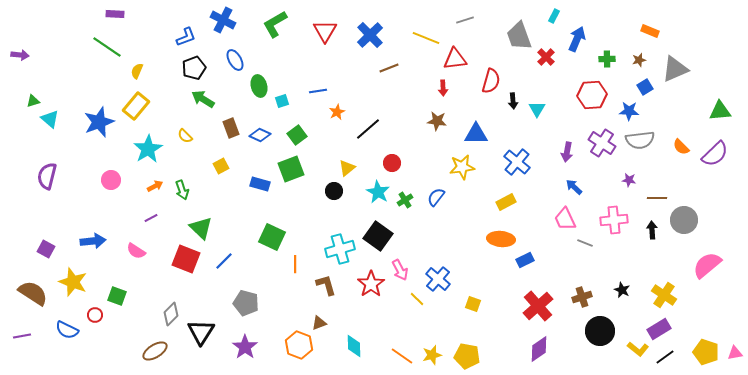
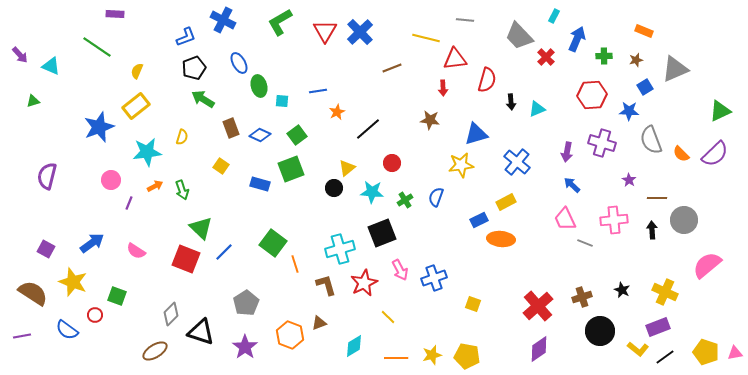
gray line at (465, 20): rotated 24 degrees clockwise
green L-shape at (275, 24): moved 5 px right, 2 px up
orange rectangle at (650, 31): moved 6 px left
blue cross at (370, 35): moved 10 px left, 3 px up
gray trapezoid at (519, 36): rotated 24 degrees counterclockwise
yellow line at (426, 38): rotated 8 degrees counterclockwise
green line at (107, 47): moved 10 px left
purple arrow at (20, 55): rotated 42 degrees clockwise
green cross at (607, 59): moved 3 px left, 3 px up
blue ellipse at (235, 60): moved 4 px right, 3 px down
brown star at (639, 60): moved 3 px left
brown line at (389, 68): moved 3 px right
red semicircle at (491, 81): moved 4 px left, 1 px up
cyan square at (282, 101): rotated 24 degrees clockwise
black arrow at (513, 101): moved 2 px left, 1 px down
yellow rectangle at (136, 106): rotated 12 degrees clockwise
cyan triangle at (537, 109): rotated 36 degrees clockwise
green triangle at (720, 111): rotated 20 degrees counterclockwise
cyan triangle at (50, 119): moved 1 px right, 53 px up; rotated 18 degrees counterclockwise
brown star at (437, 121): moved 7 px left, 1 px up
blue star at (99, 122): moved 5 px down
blue triangle at (476, 134): rotated 15 degrees counterclockwise
yellow semicircle at (185, 136): moved 3 px left, 1 px down; rotated 119 degrees counterclockwise
gray semicircle at (640, 140): moved 11 px right; rotated 76 degrees clockwise
purple cross at (602, 143): rotated 16 degrees counterclockwise
orange semicircle at (681, 147): moved 7 px down
cyan star at (148, 149): moved 1 px left, 3 px down; rotated 24 degrees clockwise
yellow square at (221, 166): rotated 28 degrees counterclockwise
yellow star at (462, 167): moved 1 px left, 2 px up
purple star at (629, 180): rotated 24 degrees clockwise
blue arrow at (574, 187): moved 2 px left, 2 px up
black circle at (334, 191): moved 3 px up
cyan star at (378, 192): moved 6 px left; rotated 25 degrees counterclockwise
blue semicircle at (436, 197): rotated 18 degrees counterclockwise
purple line at (151, 218): moved 22 px left, 15 px up; rotated 40 degrees counterclockwise
black square at (378, 236): moved 4 px right, 3 px up; rotated 32 degrees clockwise
green square at (272, 237): moved 1 px right, 6 px down; rotated 12 degrees clockwise
blue arrow at (93, 241): moved 1 px left, 2 px down; rotated 30 degrees counterclockwise
blue rectangle at (525, 260): moved 46 px left, 40 px up
blue line at (224, 261): moved 9 px up
orange line at (295, 264): rotated 18 degrees counterclockwise
blue cross at (438, 279): moved 4 px left, 1 px up; rotated 30 degrees clockwise
red star at (371, 284): moved 7 px left, 1 px up; rotated 8 degrees clockwise
yellow cross at (664, 295): moved 1 px right, 3 px up; rotated 10 degrees counterclockwise
yellow line at (417, 299): moved 29 px left, 18 px down
gray pentagon at (246, 303): rotated 25 degrees clockwise
purple rectangle at (659, 329): moved 1 px left, 2 px up; rotated 10 degrees clockwise
blue semicircle at (67, 330): rotated 10 degrees clockwise
black triangle at (201, 332): rotated 44 degrees counterclockwise
orange hexagon at (299, 345): moved 9 px left, 10 px up
cyan diamond at (354, 346): rotated 60 degrees clockwise
orange line at (402, 356): moved 6 px left, 2 px down; rotated 35 degrees counterclockwise
